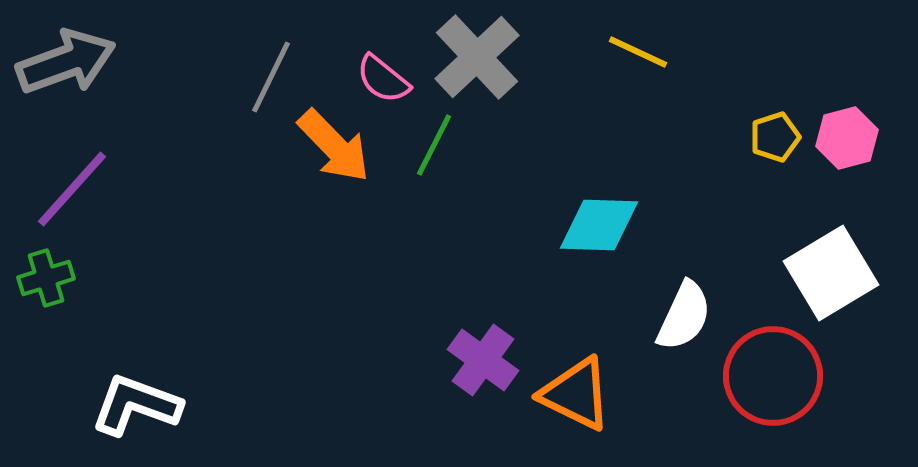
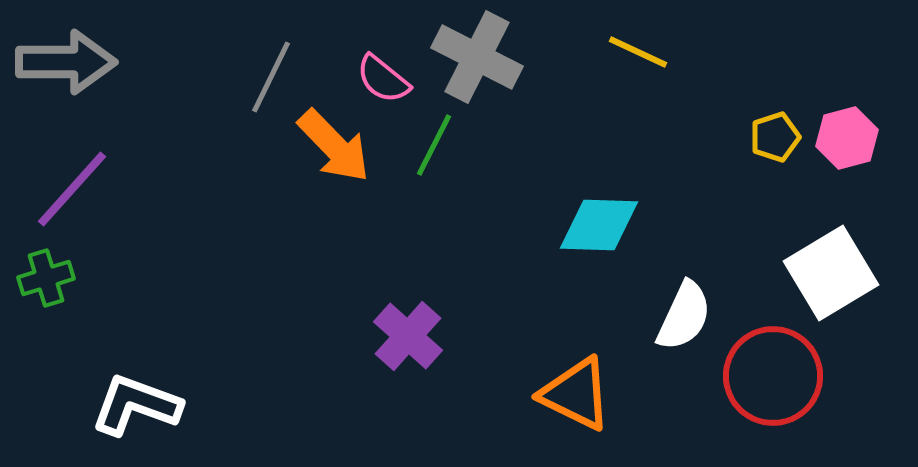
gray cross: rotated 20 degrees counterclockwise
gray arrow: rotated 20 degrees clockwise
purple cross: moved 75 px left, 24 px up; rotated 6 degrees clockwise
